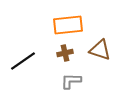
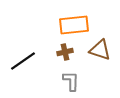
orange rectangle: moved 6 px right
brown cross: moved 1 px up
gray L-shape: rotated 90 degrees clockwise
